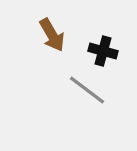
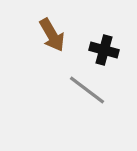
black cross: moved 1 px right, 1 px up
